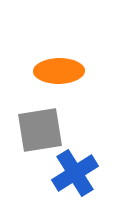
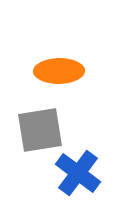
blue cross: moved 3 px right; rotated 21 degrees counterclockwise
